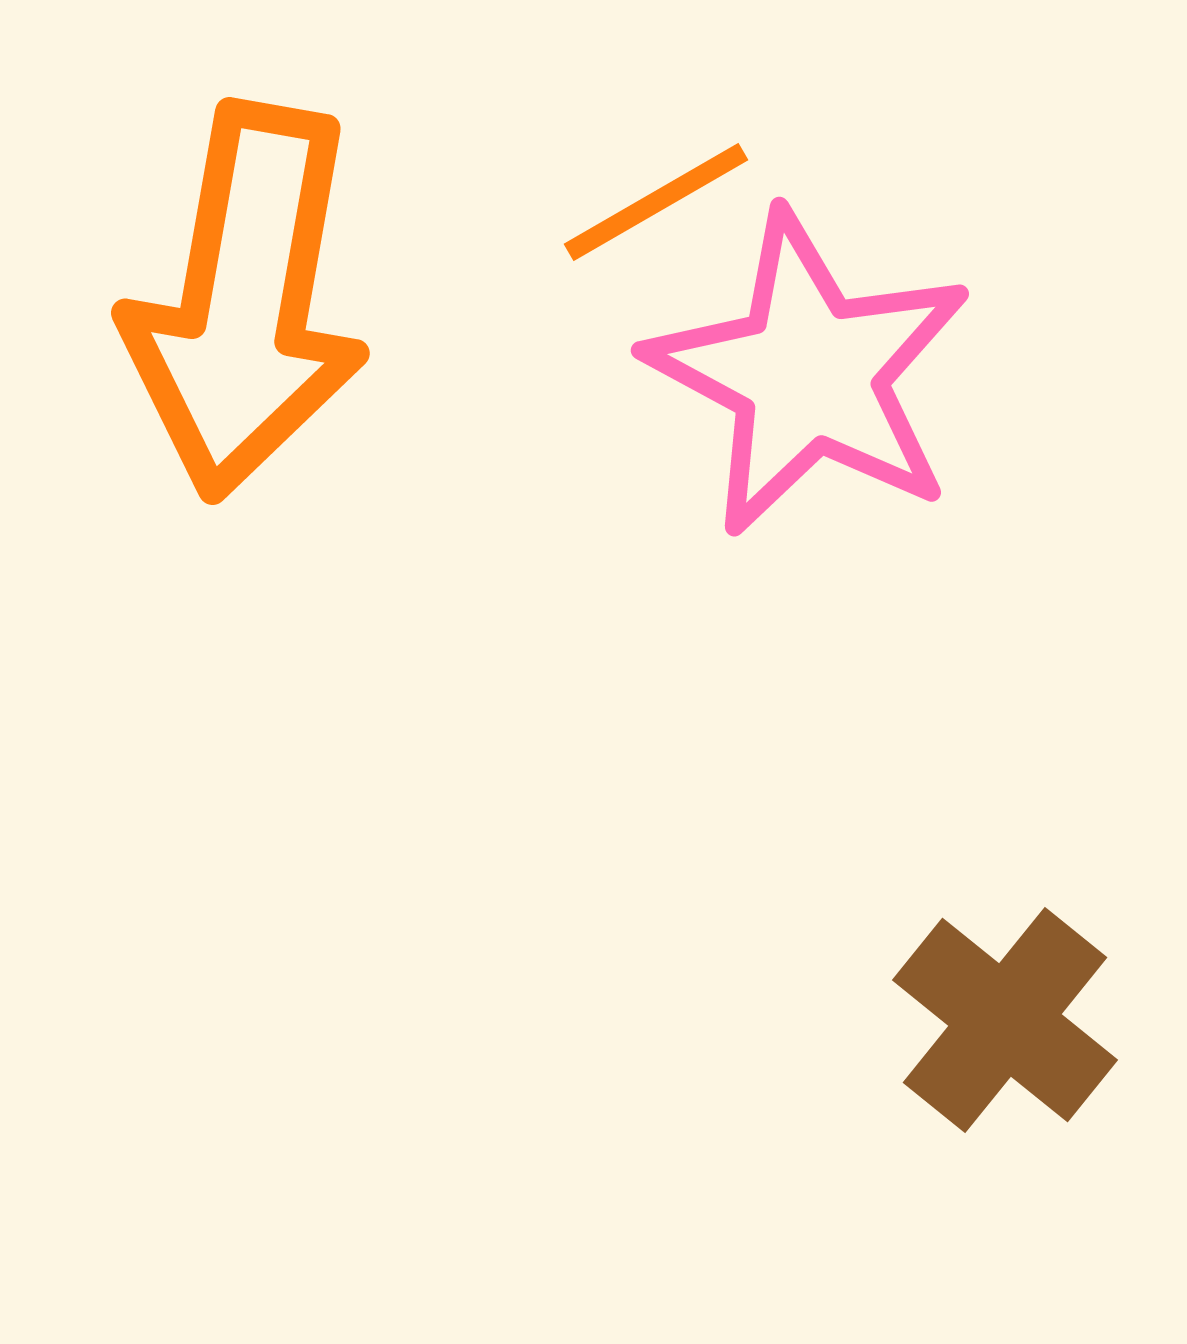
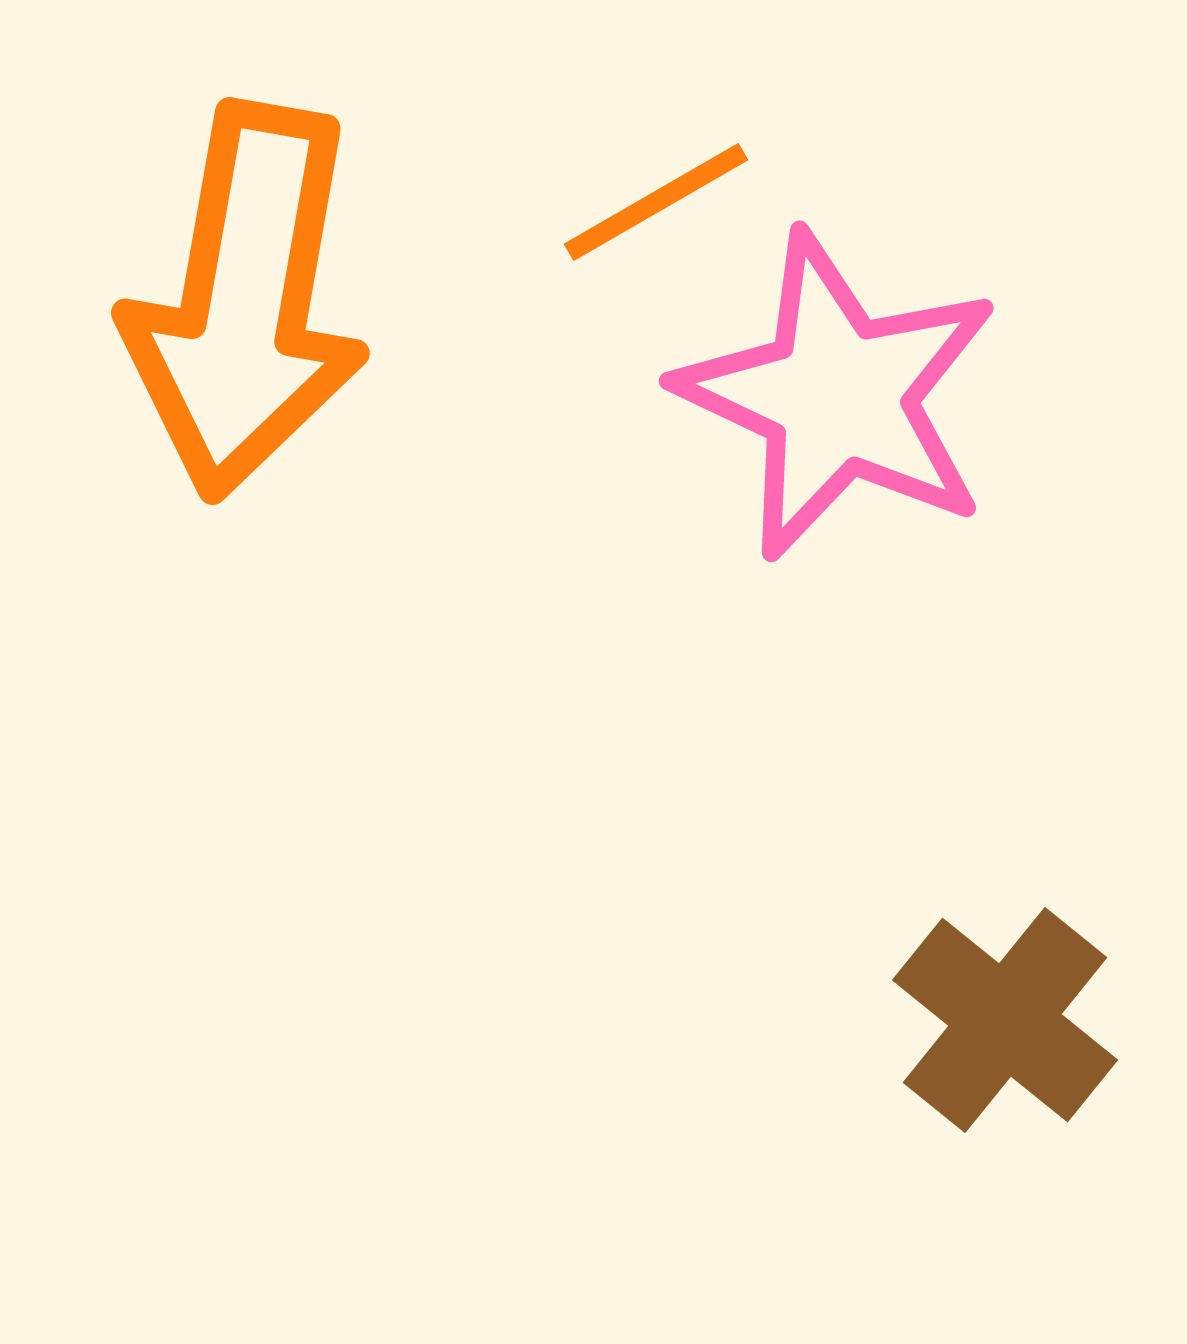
pink star: moved 29 px right, 22 px down; rotated 3 degrees counterclockwise
